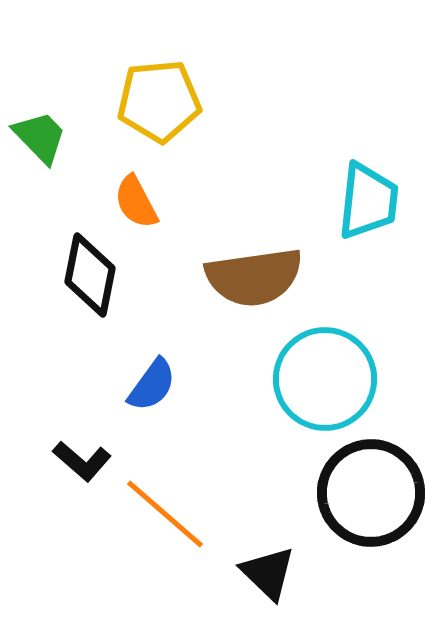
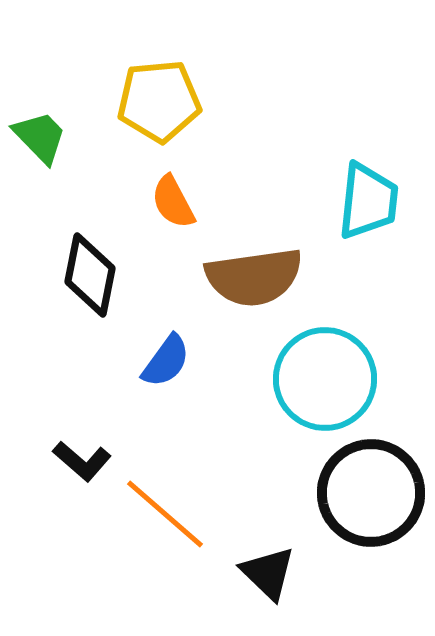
orange semicircle: moved 37 px right
blue semicircle: moved 14 px right, 24 px up
